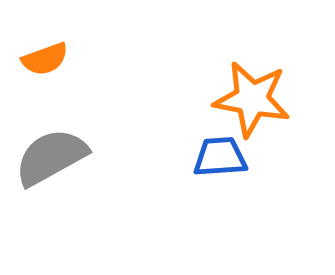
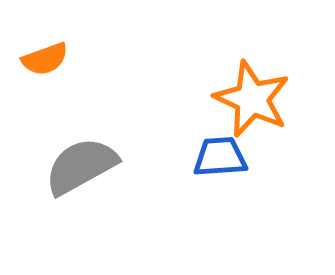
orange star: rotated 14 degrees clockwise
gray semicircle: moved 30 px right, 9 px down
